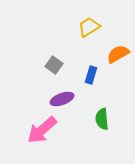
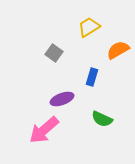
orange semicircle: moved 4 px up
gray square: moved 12 px up
blue rectangle: moved 1 px right, 2 px down
green semicircle: rotated 60 degrees counterclockwise
pink arrow: moved 2 px right
